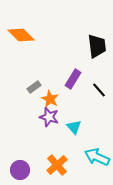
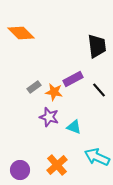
orange diamond: moved 2 px up
purple rectangle: rotated 30 degrees clockwise
orange star: moved 4 px right, 7 px up; rotated 18 degrees counterclockwise
cyan triangle: rotated 28 degrees counterclockwise
